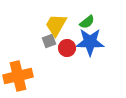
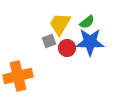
yellow trapezoid: moved 4 px right, 1 px up
